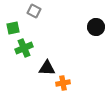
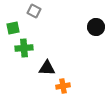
green cross: rotated 18 degrees clockwise
orange cross: moved 3 px down
